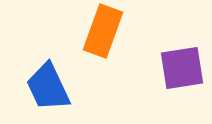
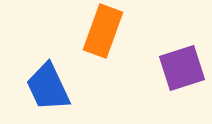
purple square: rotated 9 degrees counterclockwise
